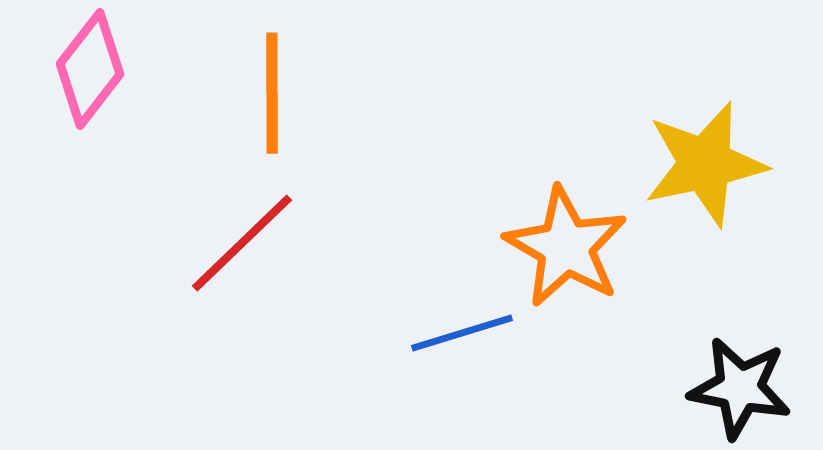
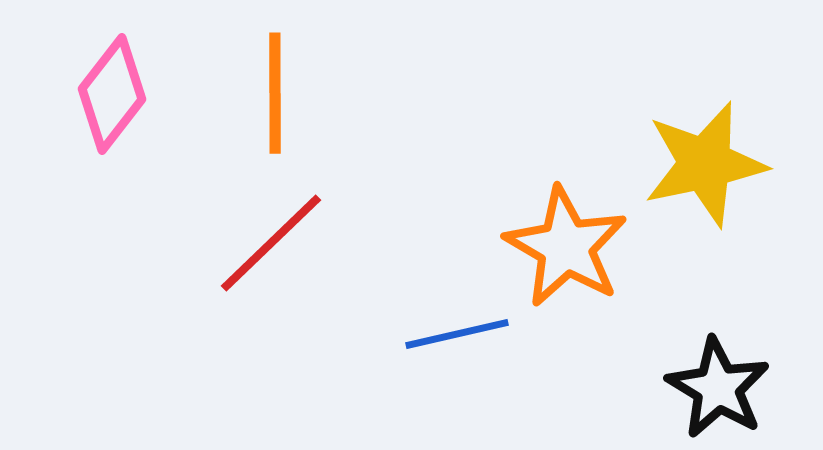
pink diamond: moved 22 px right, 25 px down
orange line: moved 3 px right
red line: moved 29 px right
blue line: moved 5 px left, 1 px down; rotated 4 degrees clockwise
black star: moved 22 px left; rotated 20 degrees clockwise
